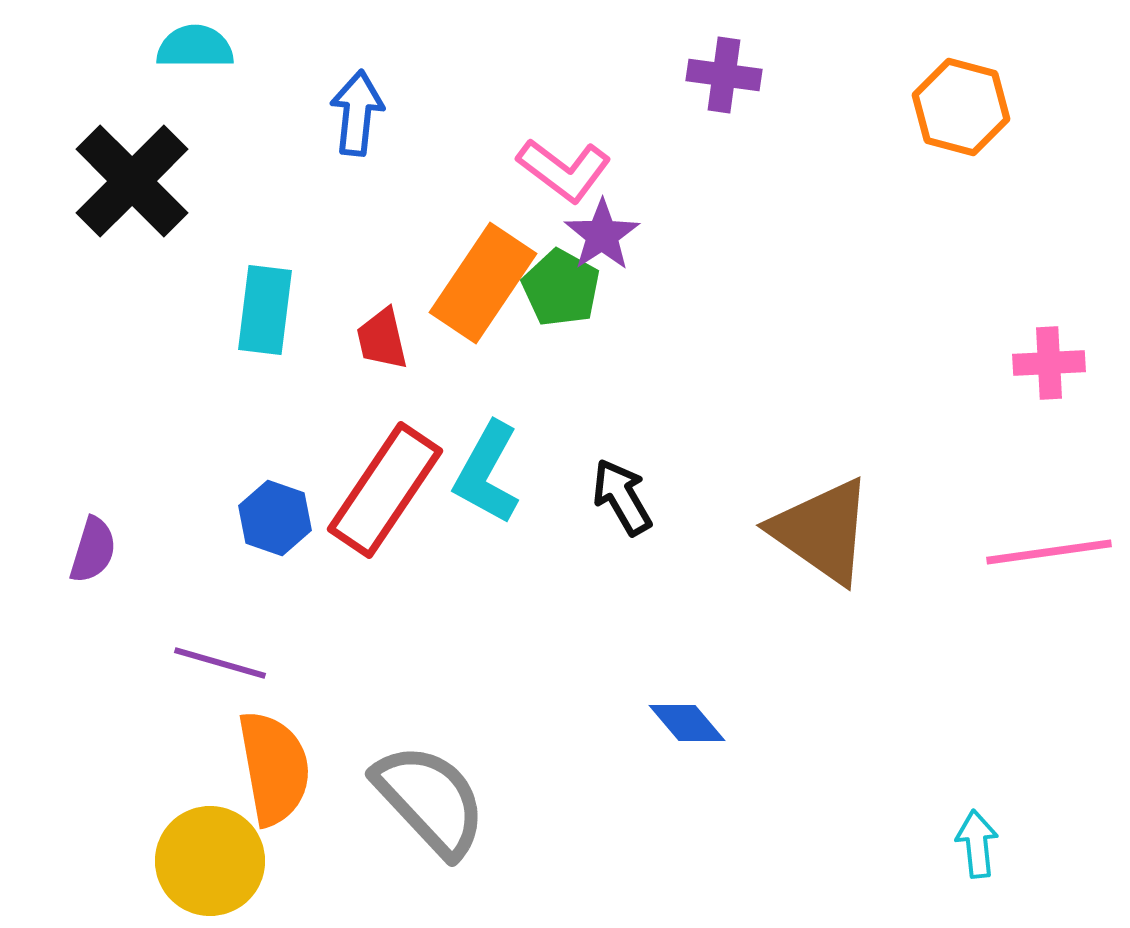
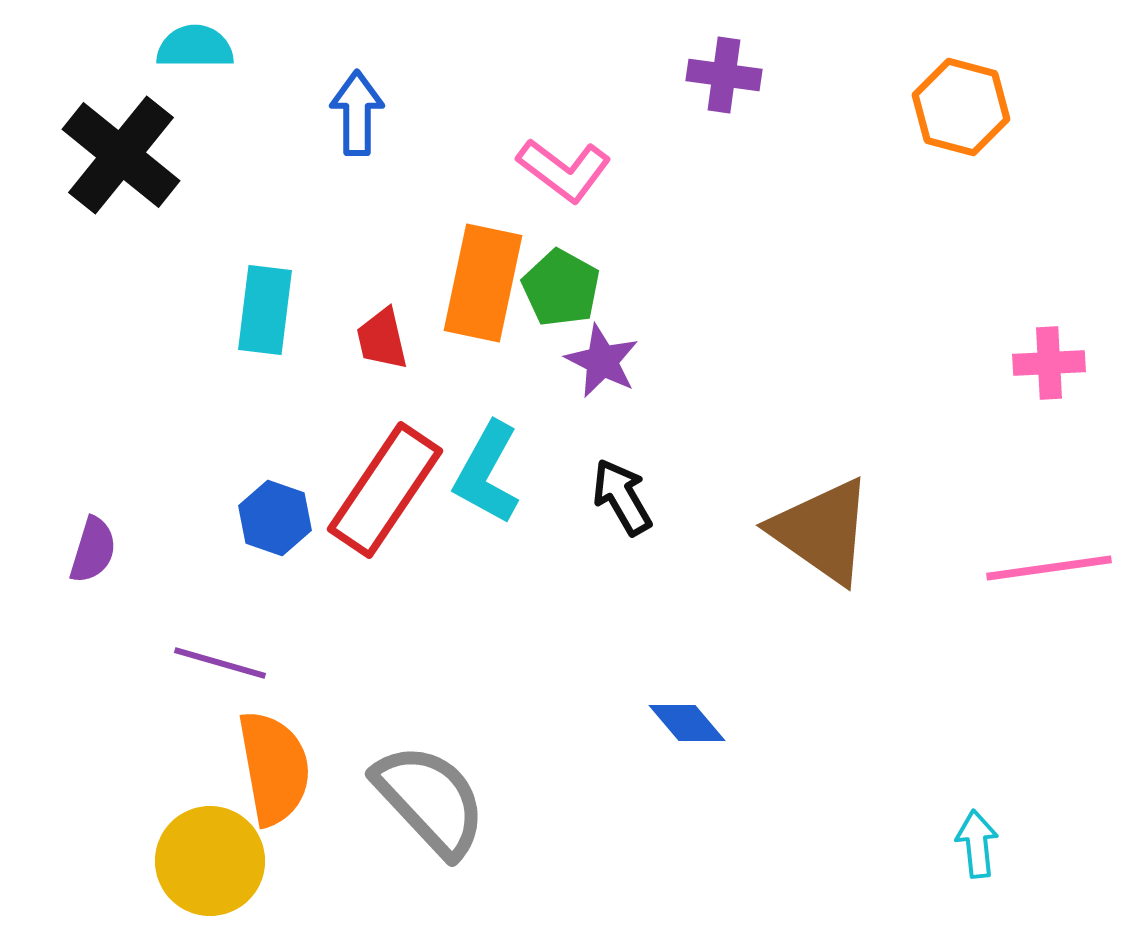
blue arrow: rotated 6 degrees counterclockwise
black cross: moved 11 px left, 26 px up; rotated 6 degrees counterclockwise
purple star: moved 126 px down; rotated 12 degrees counterclockwise
orange rectangle: rotated 22 degrees counterclockwise
pink line: moved 16 px down
